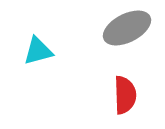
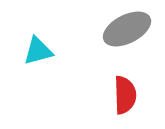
gray ellipse: moved 1 px down
